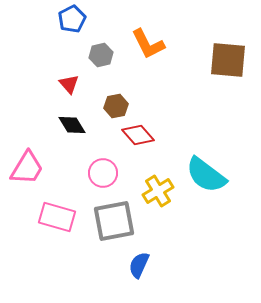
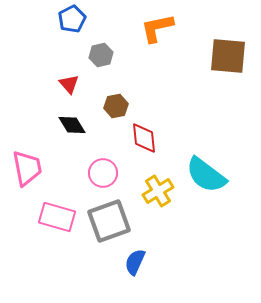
orange L-shape: moved 9 px right, 16 px up; rotated 105 degrees clockwise
brown square: moved 4 px up
red diamond: moved 6 px right, 3 px down; rotated 36 degrees clockwise
pink trapezoid: rotated 42 degrees counterclockwise
gray square: moved 5 px left; rotated 9 degrees counterclockwise
blue semicircle: moved 4 px left, 3 px up
